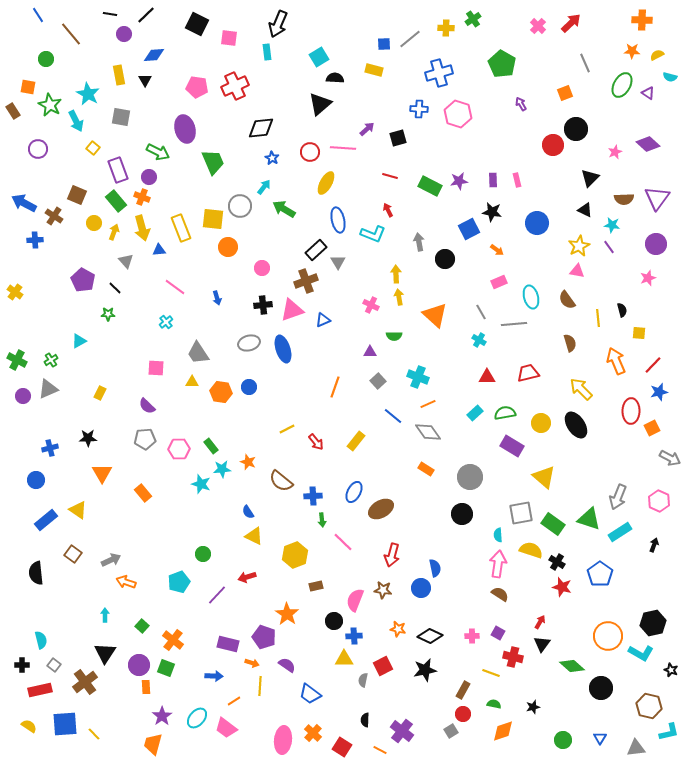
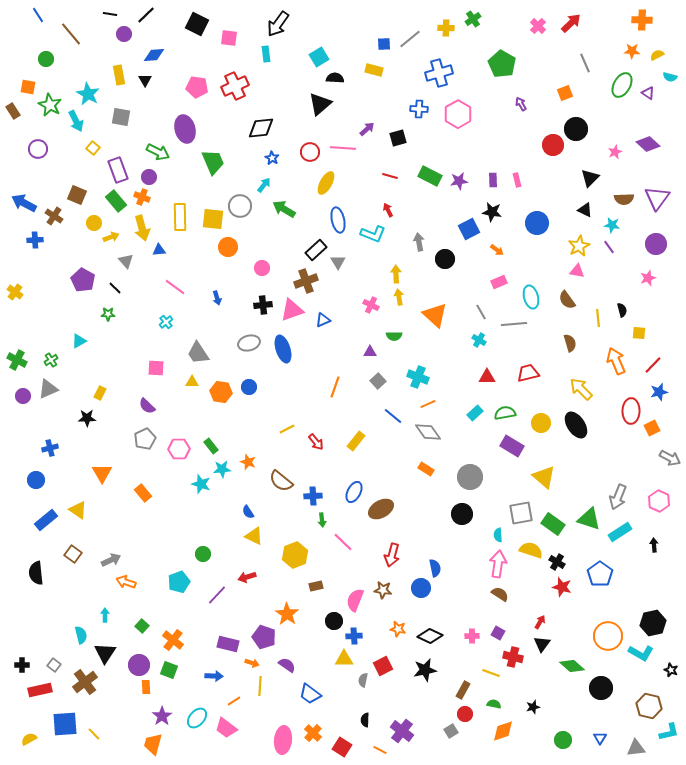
black arrow at (278, 24): rotated 12 degrees clockwise
cyan rectangle at (267, 52): moved 1 px left, 2 px down
pink hexagon at (458, 114): rotated 12 degrees clockwise
green rectangle at (430, 186): moved 10 px up
cyan arrow at (264, 187): moved 2 px up
yellow rectangle at (181, 228): moved 1 px left, 11 px up; rotated 20 degrees clockwise
yellow arrow at (114, 232): moved 3 px left, 5 px down; rotated 49 degrees clockwise
black star at (88, 438): moved 1 px left, 20 px up
gray pentagon at (145, 439): rotated 20 degrees counterclockwise
black arrow at (654, 545): rotated 24 degrees counterclockwise
cyan semicircle at (41, 640): moved 40 px right, 5 px up
green square at (166, 668): moved 3 px right, 2 px down
red circle at (463, 714): moved 2 px right
yellow semicircle at (29, 726): moved 13 px down; rotated 63 degrees counterclockwise
